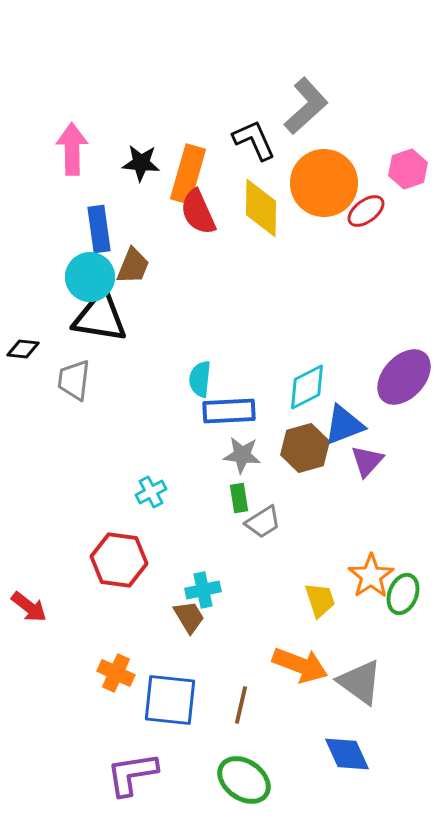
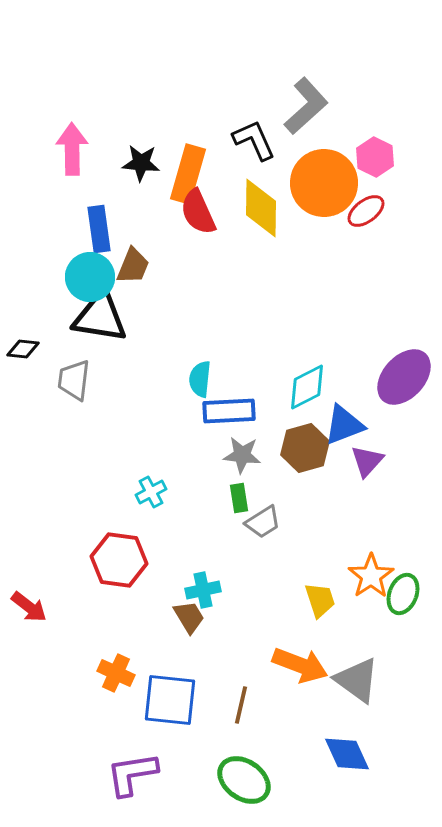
pink hexagon at (408, 169): moved 33 px left, 12 px up; rotated 15 degrees counterclockwise
gray triangle at (360, 682): moved 3 px left, 2 px up
